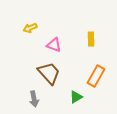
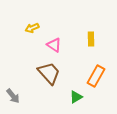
yellow arrow: moved 2 px right
pink triangle: rotated 14 degrees clockwise
gray arrow: moved 21 px left, 3 px up; rotated 28 degrees counterclockwise
